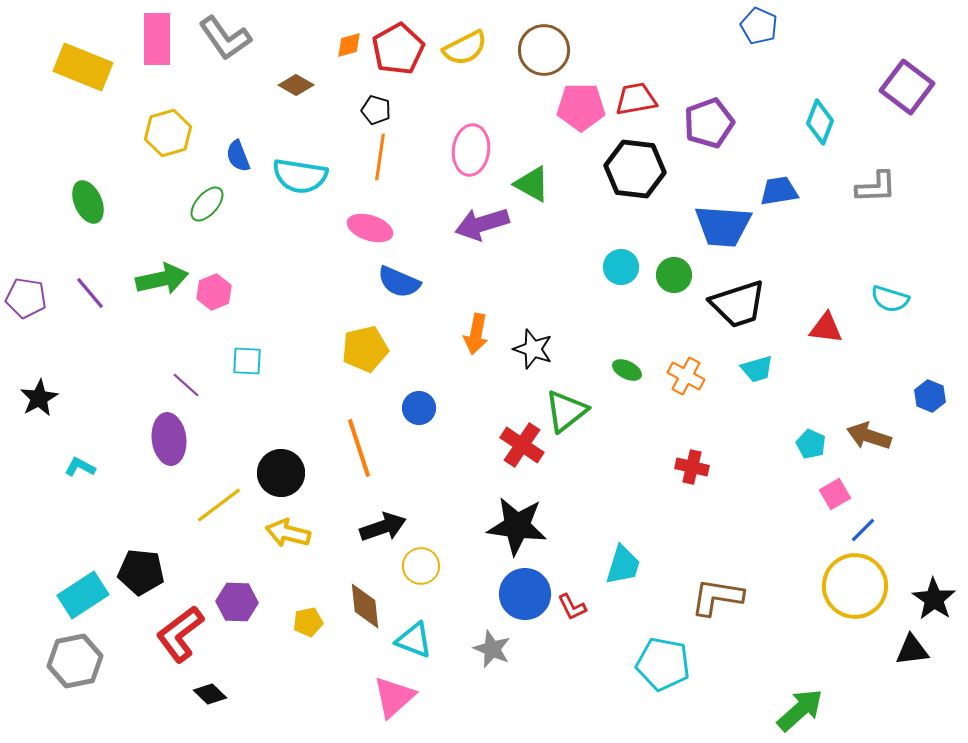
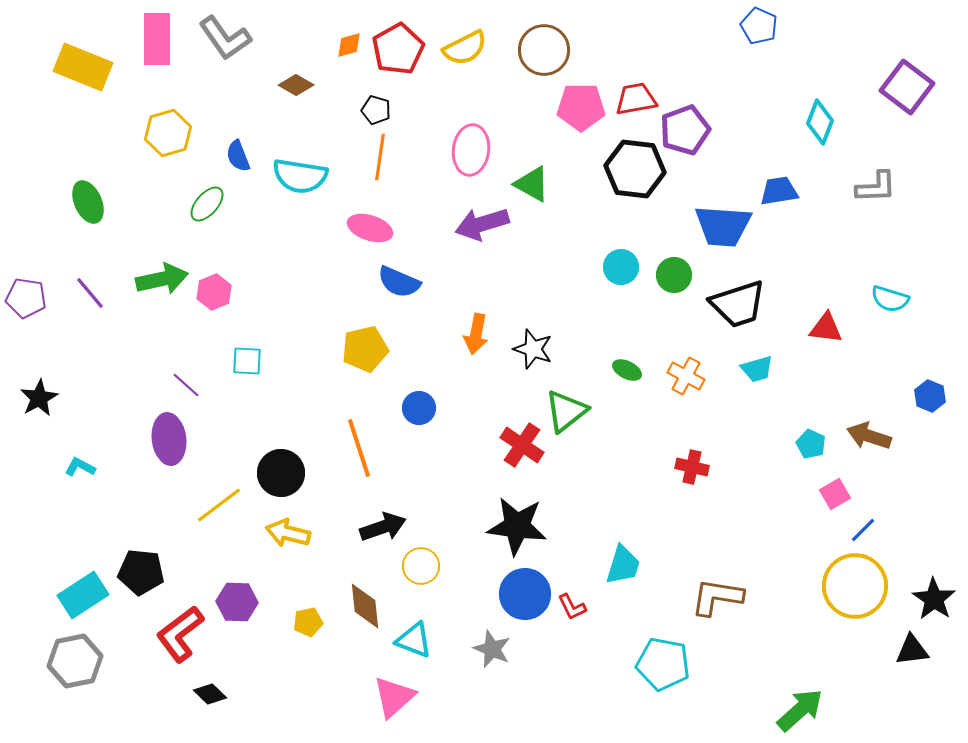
purple pentagon at (709, 123): moved 24 px left, 7 px down
